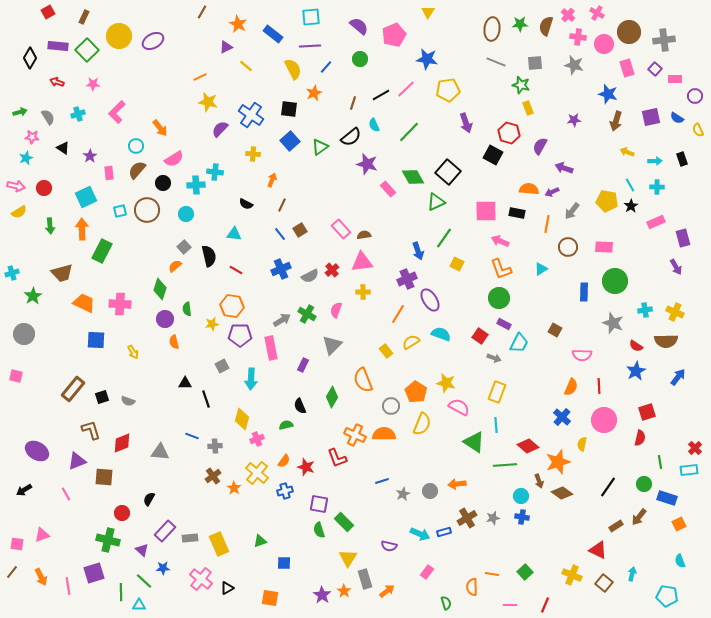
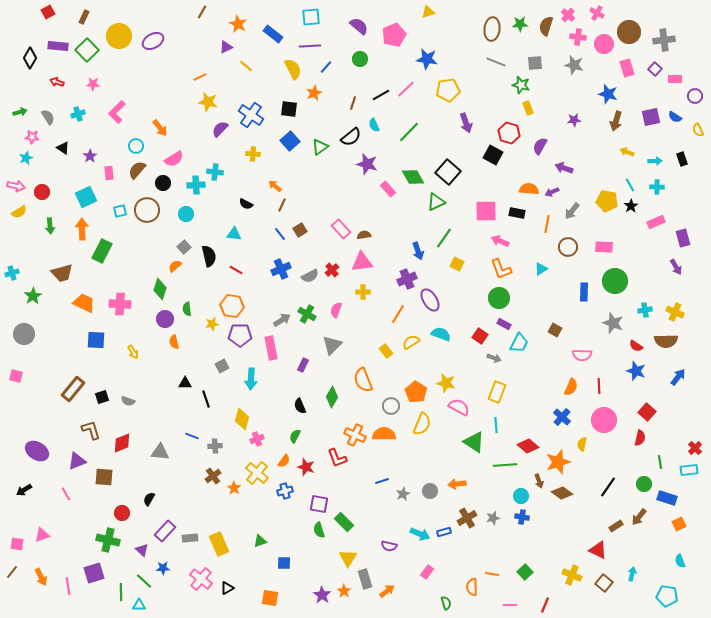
yellow triangle at (428, 12): rotated 40 degrees clockwise
blue semicircle at (677, 118): moved 2 px left, 1 px up
orange arrow at (272, 180): moved 3 px right, 6 px down; rotated 72 degrees counterclockwise
red circle at (44, 188): moved 2 px left, 4 px down
blue star at (636, 371): rotated 24 degrees counterclockwise
red square at (647, 412): rotated 30 degrees counterclockwise
green semicircle at (286, 425): moved 9 px right, 11 px down; rotated 48 degrees counterclockwise
